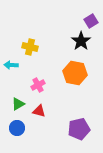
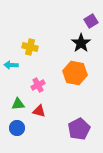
black star: moved 2 px down
green triangle: rotated 24 degrees clockwise
purple pentagon: rotated 15 degrees counterclockwise
